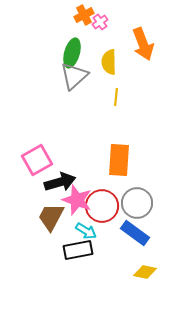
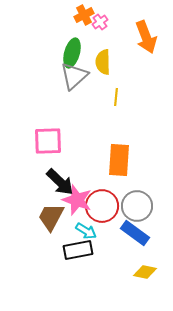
orange arrow: moved 3 px right, 7 px up
yellow semicircle: moved 6 px left
pink square: moved 11 px right, 19 px up; rotated 28 degrees clockwise
black arrow: rotated 60 degrees clockwise
gray circle: moved 3 px down
